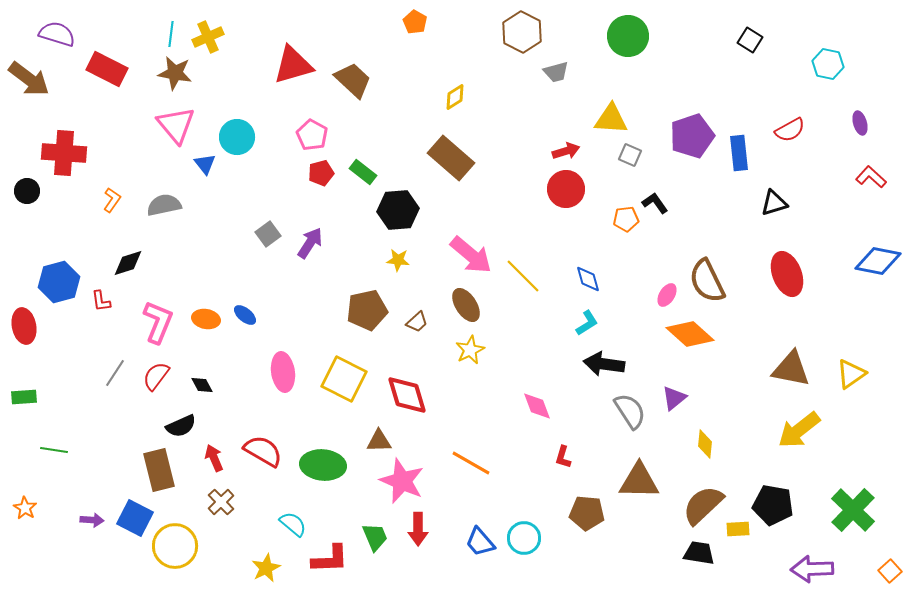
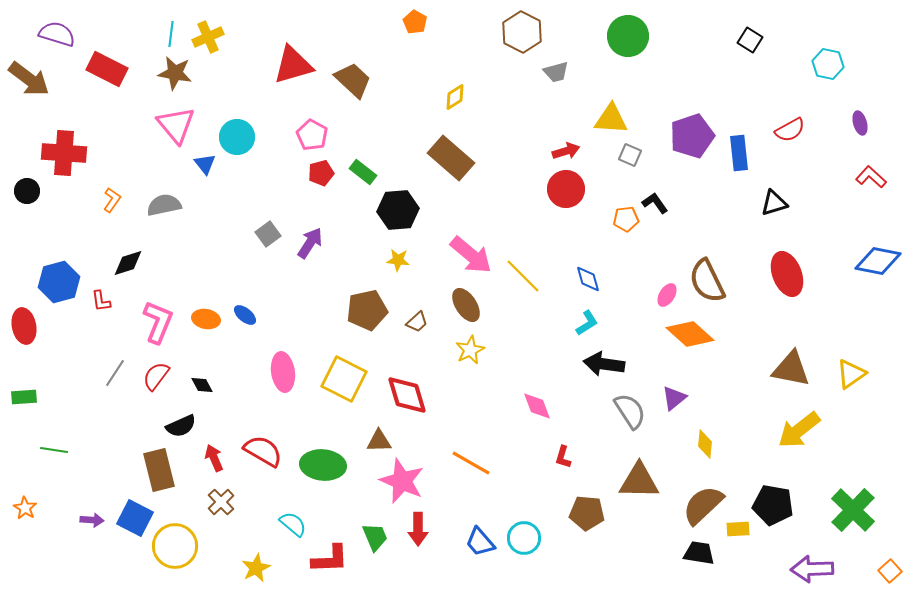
yellow star at (266, 568): moved 10 px left
